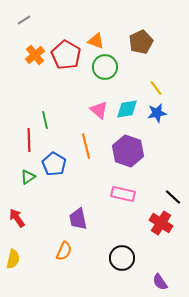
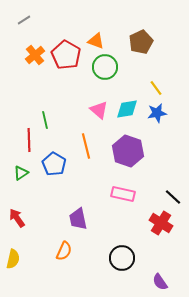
green triangle: moved 7 px left, 4 px up
